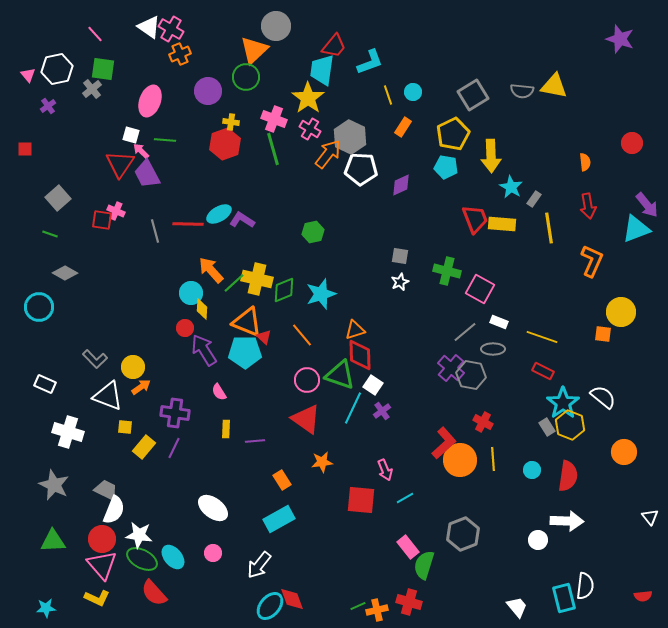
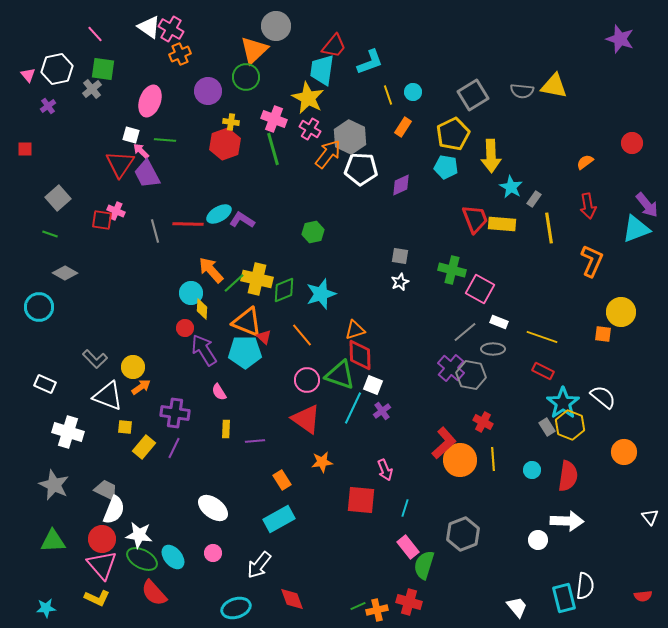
yellow star at (308, 98): rotated 8 degrees counterclockwise
orange semicircle at (585, 162): rotated 120 degrees counterclockwise
green cross at (447, 271): moved 5 px right, 1 px up
white square at (373, 385): rotated 12 degrees counterclockwise
cyan line at (405, 498): moved 10 px down; rotated 42 degrees counterclockwise
cyan ellipse at (270, 606): moved 34 px left, 2 px down; rotated 32 degrees clockwise
